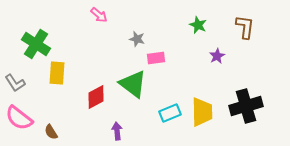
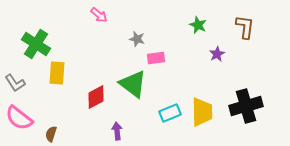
purple star: moved 2 px up
brown semicircle: moved 2 px down; rotated 49 degrees clockwise
